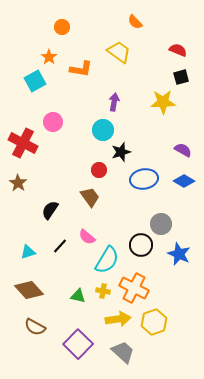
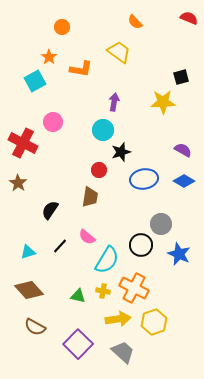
red semicircle: moved 11 px right, 32 px up
brown trapezoid: rotated 45 degrees clockwise
